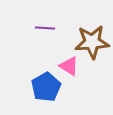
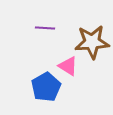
pink triangle: moved 1 px left
